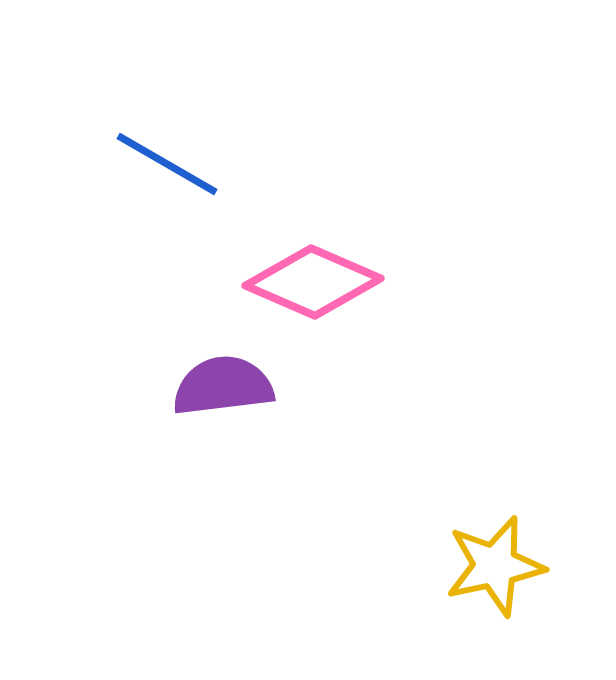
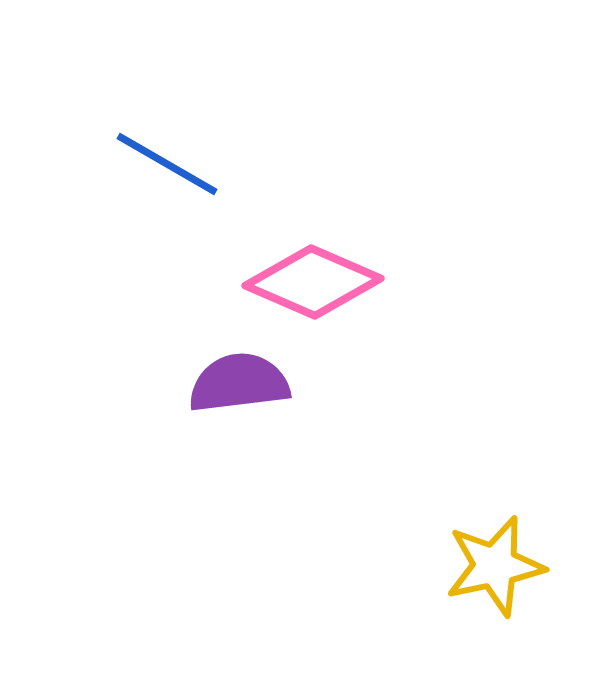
purple semicircle: moved 16 px right, 3 px up
